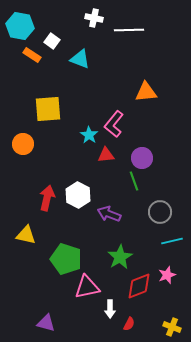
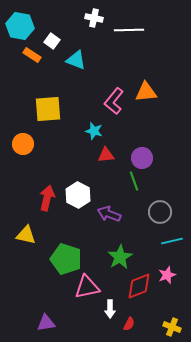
cyan triangle: moved 4 px left, 1 px down
pink L-shape: moved 23 px up
cyan star: moved 5 px right, 4 px up; rotated 18 degrees counterclockwise
purple triangle: rotated 24 degrees counterclockwise
